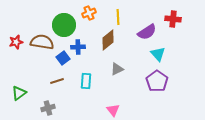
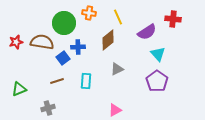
orange cross: rotated 32 degrees clockwise
yellow line: rotated 21 degrees counterclockwise
green circle: moved 2 px up
green triangle: moved 4 px up; rotated 14 degrees clockwise
pink triangle: moved 2 px right; rotated 40 degrees clockwise
